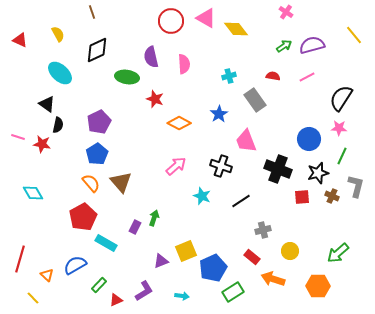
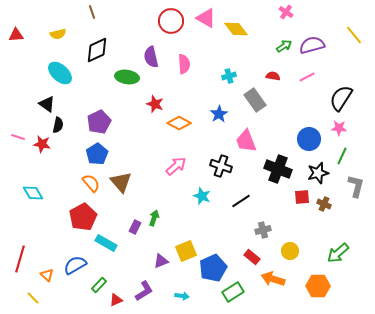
yellow semicircle at (58, 34): rotated 105 degrees clockwise
red triangle at (20, 40): moved 4 px left, 5 px up; rotated 28 degrees counterclockwise
red star at (155, 99): moved 5 px down
brown cross at (332, 196): moved 8 px left, 8 px down
